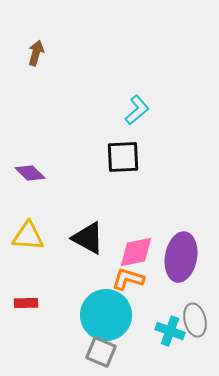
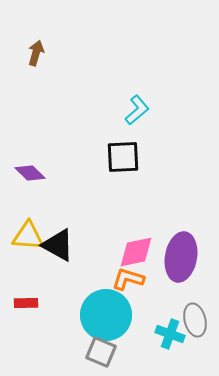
black triangle: moved 30 px left, 7 px down
cyan cross: moved 3 px down
